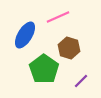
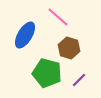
pink line: rotated 65 degrees clockwise
green pentagon: moved 3 px right, 4 px down; rotated 20 degrees counterclockwise
purple line: moved 2 px left, 1 px up
